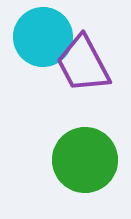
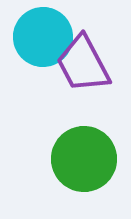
green circle: moved 1 px left, 1 px up
